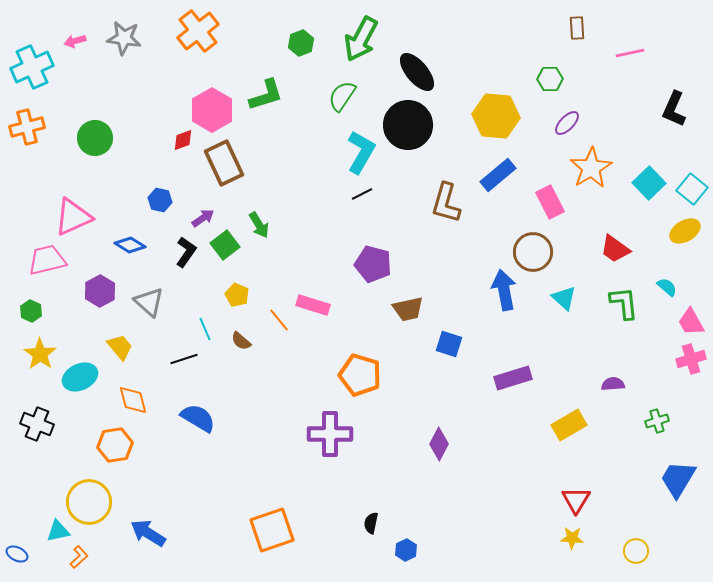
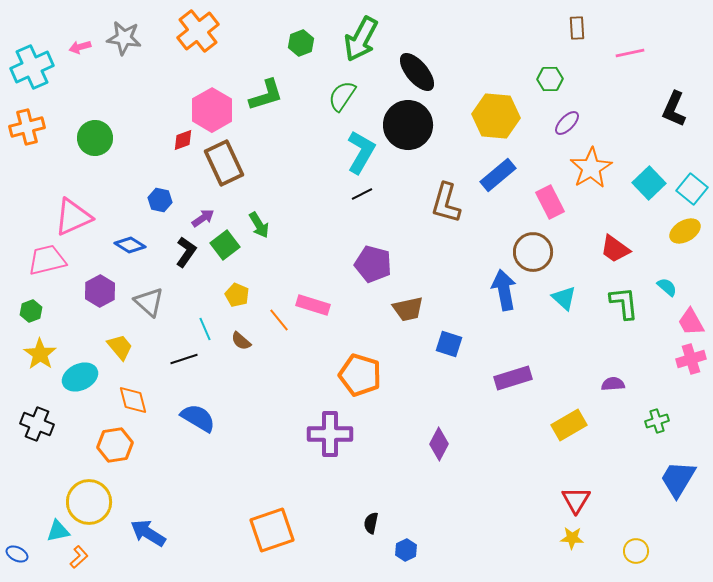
pink arrow at (75, 41): moved 5 px right, 6 px down
green hexagon at (31, 311): rotated 15 degrees clockwise
